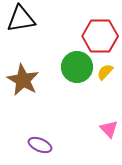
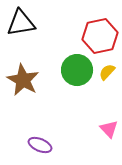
black triangle: moved 4 px down
red hexagon: rotated 12 degrees counterclockwise
green circle: moved 3 px down
yellow semicircle: moved 2 px right
